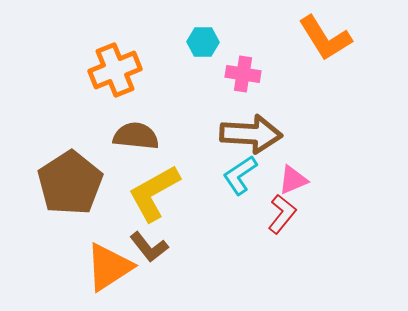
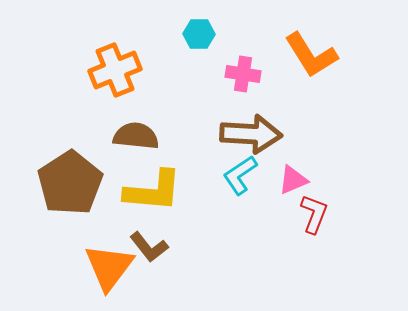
orange L-shape: moved 14 px left, 17 px down
cyan hexagon: moved 4 px left, 8 px up
yellow L-shape: moved 1 px left, 2 px up; rotated 146 degrees counterclockwise
red L-shape: moved 32 px right; rotated 18 degrees counterclockwise
orange triangle: rotated 20 degrees counterclockwise
